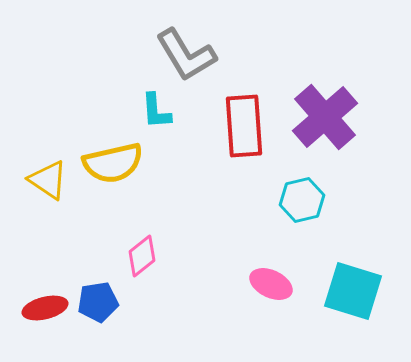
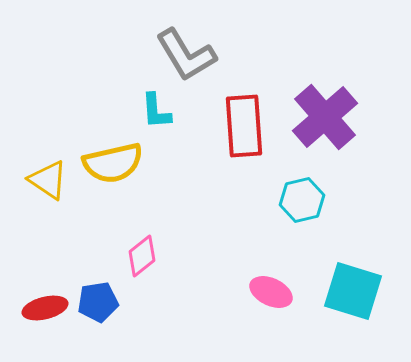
pink ellipse: moved 8 px down
